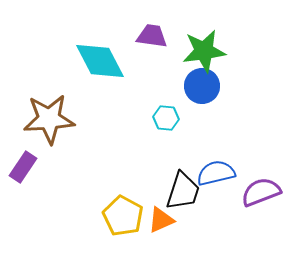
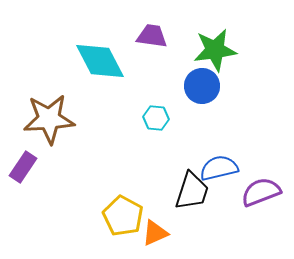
green star: moved 11 px right, 1 px up
cyan hexagon: moved 10 px left
blue semicircle: moved 3 px right, 5 px up
black trapezoid: moved 9 px right
orange triangle: moved 6 px left, 13 px down
